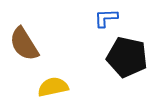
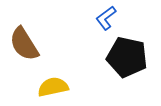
blue L-shape: rotated 35 degrees counterclockwise
